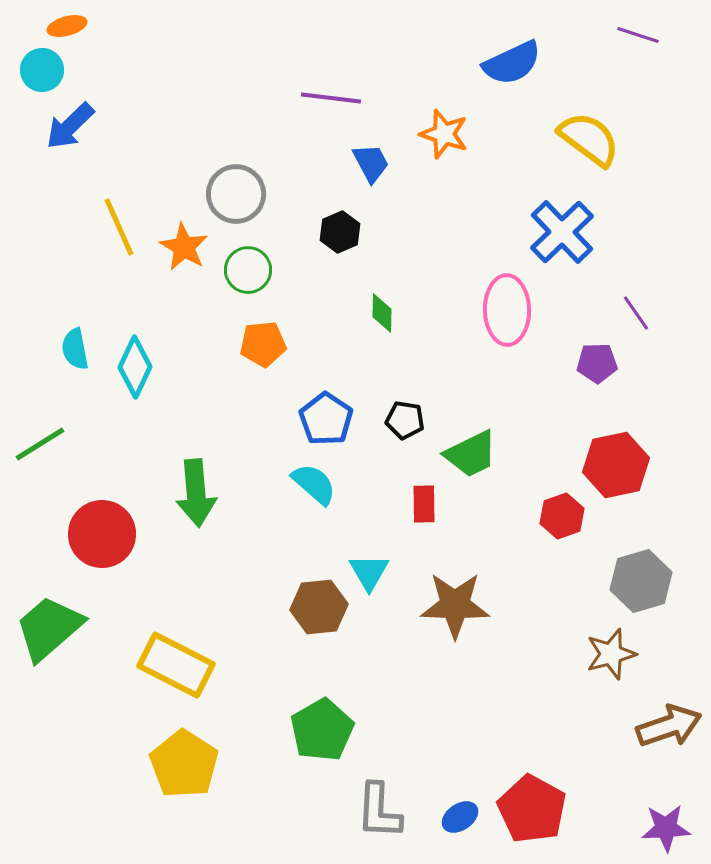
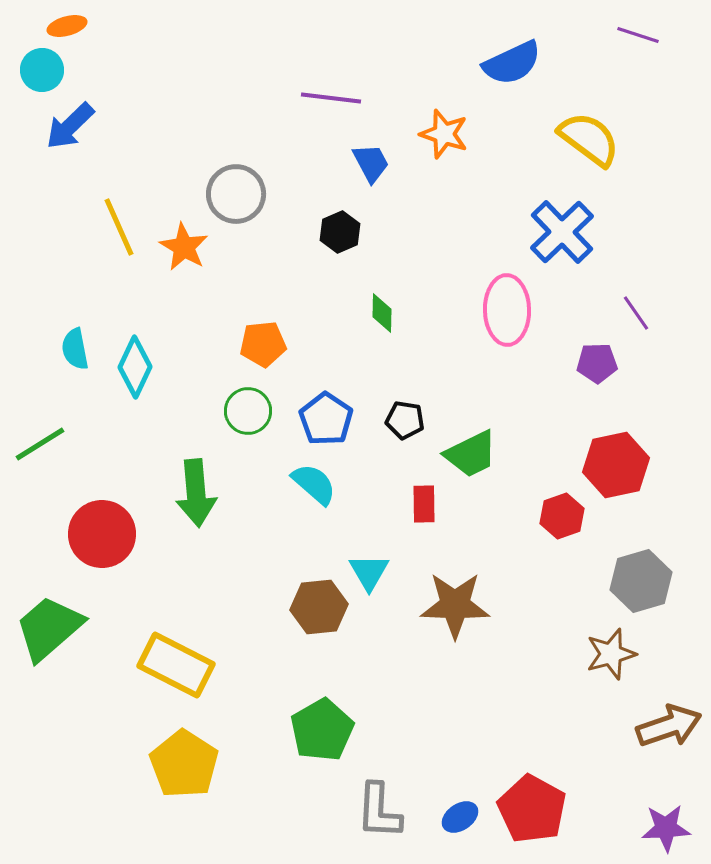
green circle at (248, 270): moved 141 px down
